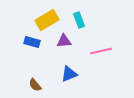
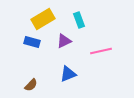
yellow rectangle: moved 4 px left, 1 px up
purple triangle: rotated 21 degrees counterclockwise
blue triangle: moved 1 px left
brown semicircle: moved 4 px left; rotated 96 degrees counterclockwise
